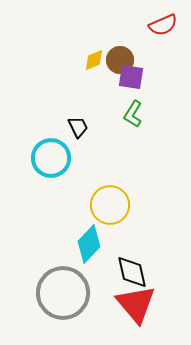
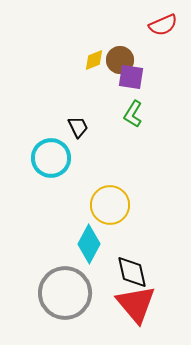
cyan diamond: rotated 15 degrees counterclockwise
gray circle: moved 2 px right
